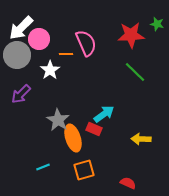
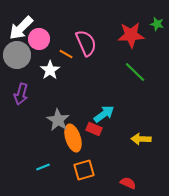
orange line: rotated 32 degrees clockwise
purple arrow: rotated 30 degrees counterclockwise
